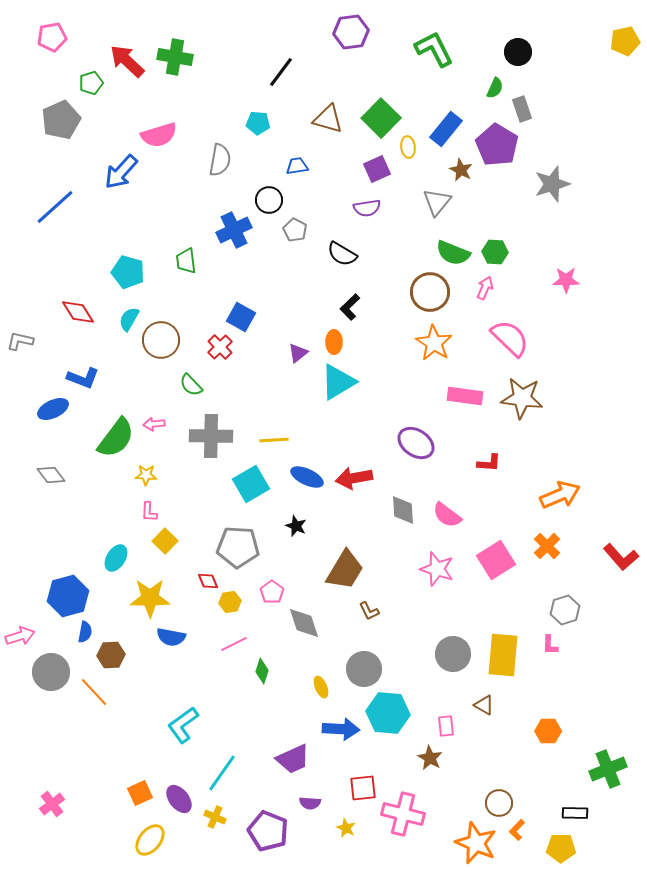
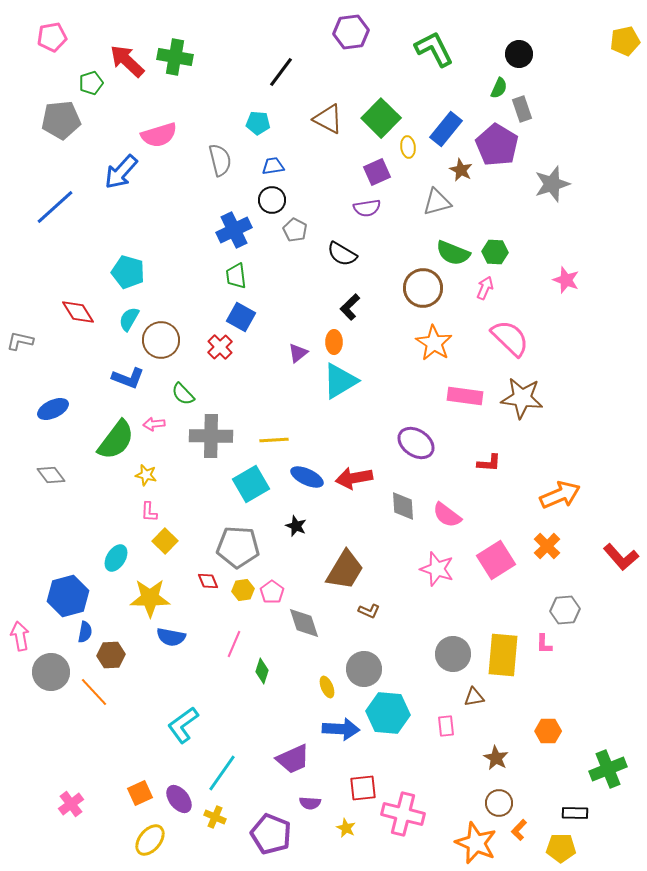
black circle at (518, 52): moved 1 px right, 2 px down
green semicircle at (495, 88): moved 4 px right
brown triangle at (328, 119): rotated 12 degrees clockwise
gray pentagon at (61, 120): rotated 18 degrees clockwise
gray semicircle at (220, 160): rotated 24 degrees counterclockwise
blue trapezoid at (297, 166): moved 24 px left
purple square at (377, 169): moved 3 px down
black circle at (269, 200): moved 3 px right
gray triangle at (437, 202): rotated 36 degrees clockwise
green trapezoid at (186, 261): moved 50 px right, 15 px down
pink star at (566, 280): rotated 20 degrees clockwise
brown circle at (430, 292): moved 7 px left, 4 px up
blue L-shape at (83, 378): moved 45 px right
cyan triangle at (338, 382): moved 2 px right, 1 px up
green semicircle at (191, 385): moved 8 px left, 9 px down
green semicircle at (116, 438): moved 2 px down
yellow star at (146, 475): rotated 10 degrees clockwise
gray diamond at (403, 510): moved 4 px up
yellow hexagon at (230, 602): moved 13 px right, 12 px up
gray hexagon at (565, 610): rotated 12 degrees clockwise
brown L-shape at (369, 611): rotated 40 degrees counterclockwise
pink arrow at (20, 636): rotated 84 degrees counterclockwise
pink line at (234, 644): rotated 40 degrees counterclockwise
pink L-shape at (550, 645): moved 6 px left, 1 px up
yellow ellipse at (321, 687): moved 6 px right
brown triangle at (484, 705): moved 10 px left, 8 px up; rotated 40 degrees counterclockwise
brown star at (430, 758): moved 66 px right
pink cross at (52, 804): moved 19 px right
orange L-shape at (517, 830): moved 2 px right
purple pentagon at (268, 831): moved 3 px right, 3 px down
